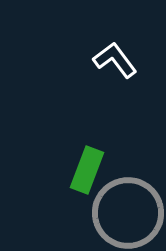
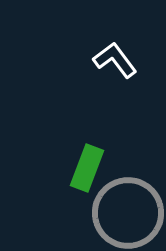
green rectangle: moved 2 px up
